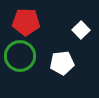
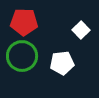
red pentagon: moved 2 px left
green circle: moved 2 px right
